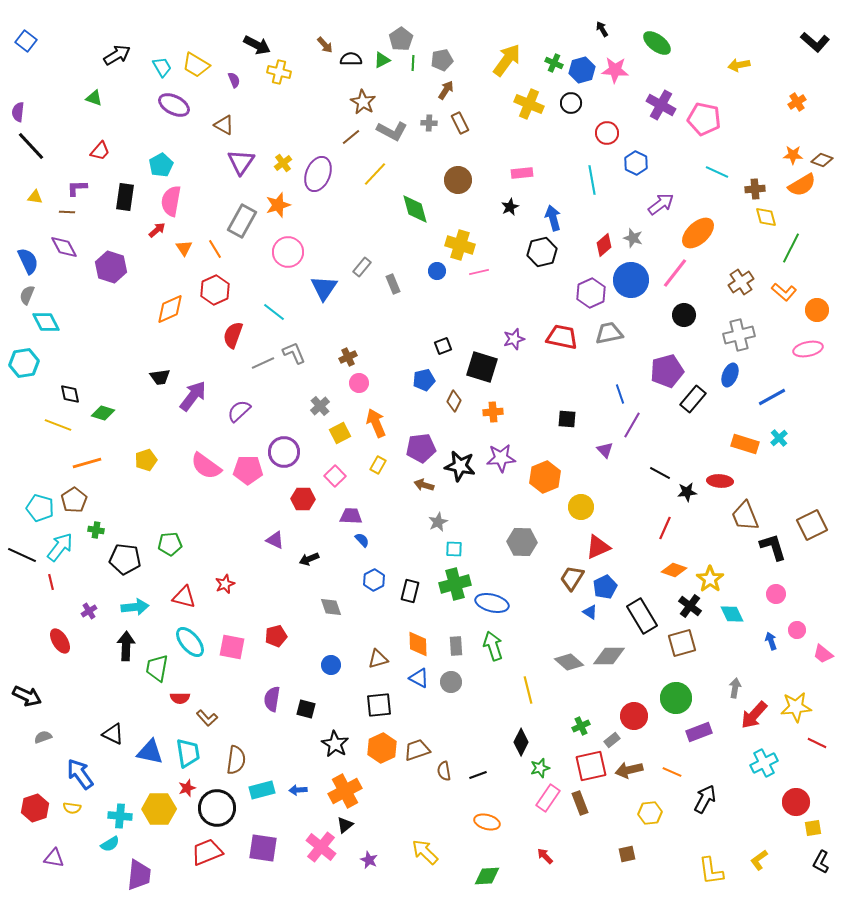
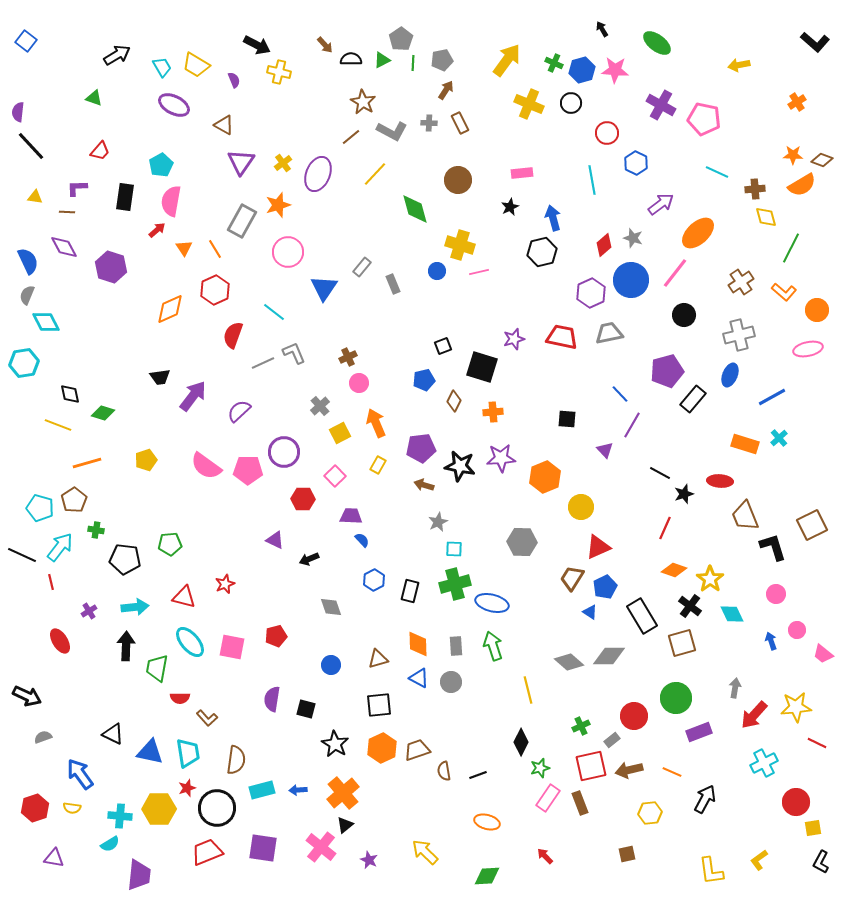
blue line at (620, 394): rotated 24 degrees counterclockwise
black star at (687, 492): moved 3 px left, 2 px down; rotated 12 degrees counterclockwise
orange cross at (345, 791): moved 2 px left, 2 px down; rotated 12 degrees counterclockwise
